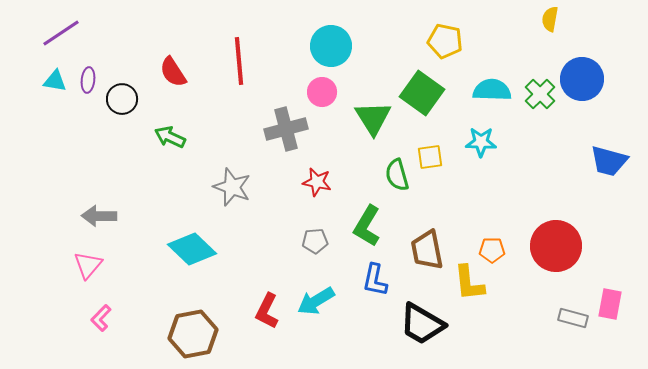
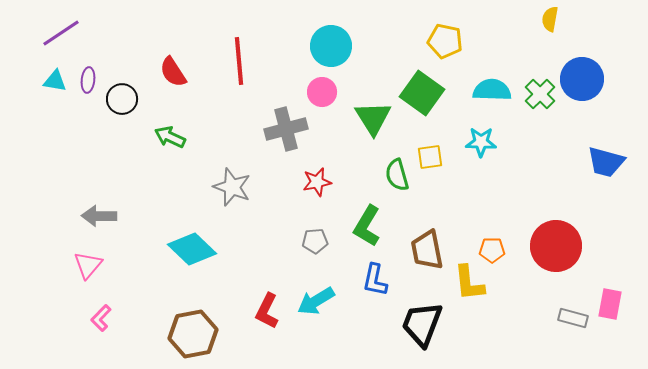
blue trapezoid: moved 3 px left, 1 px down
red star: rotated 24 degrees counterclockwise
black trapezoid: rotated 81 degrees clockwise
